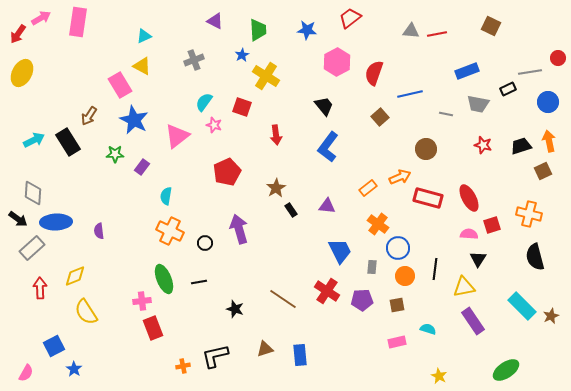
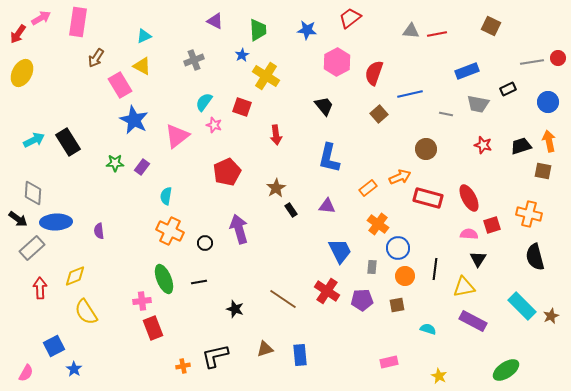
gray line at (530, 72): moved 2 px right, 10 px up
brown arrow at (89, 116): moved 7 px right, 58 px up
brown square at (380, 117): moved 1 px left, 3 px up
blue L-shape at (328, 147): moved 1 px right, 11 px down; rotated 24 degrees counterclockwise
green star at (115, 154): moved 9 px down
brown square at (543, 171): rotated 36 degrees clockwise
purple rectangle at (473, 321): rotated 28 degrees counterclockwise
pink rectangle at (397, 342): moved 8 px left, 20 px down
